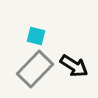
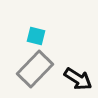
black arrow: moved 4 px right, 13 px down
